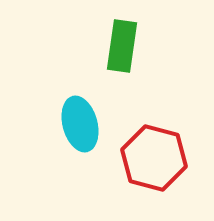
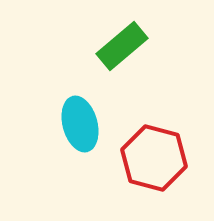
green rectangle: rotated 42 degrees clockwise
